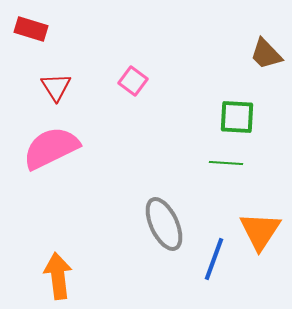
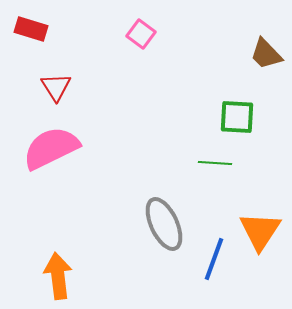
pink square: moved 8 px right, 47 px up
green line: moved 11 px left
